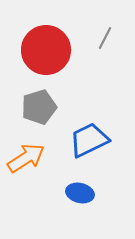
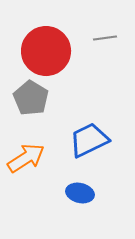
gray line: rotated 55 degrees clockwise
red circle: moved 1 px down
gray pentagon: moved 8 px left, 9 px up; rotated 24 degrees counterclockwise
